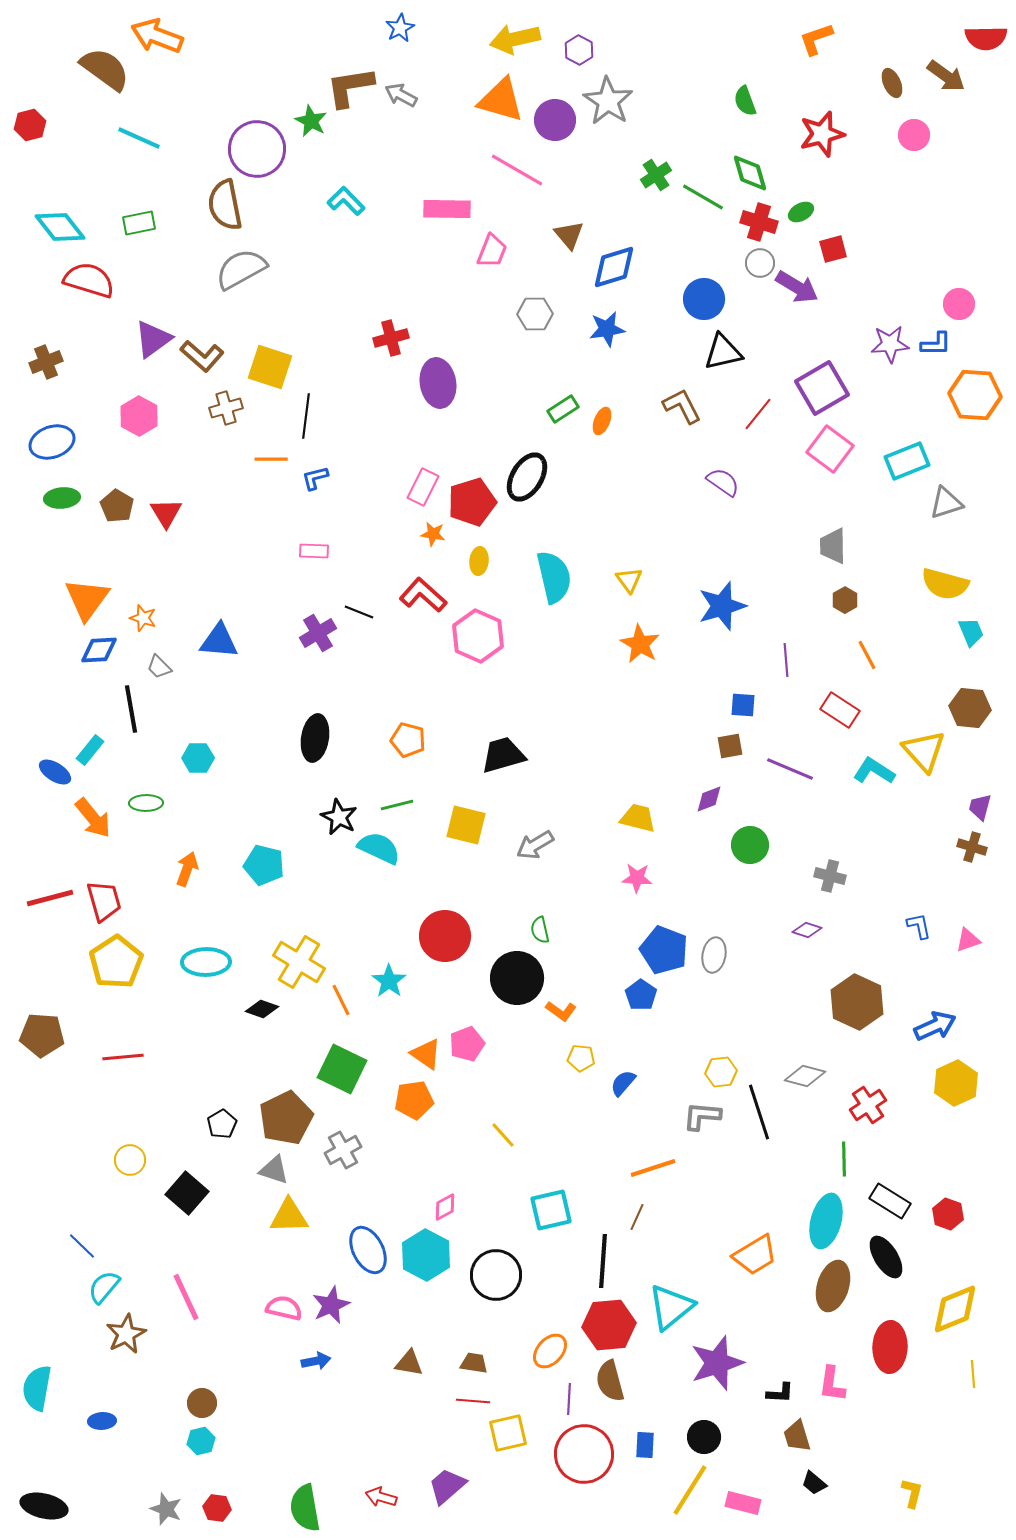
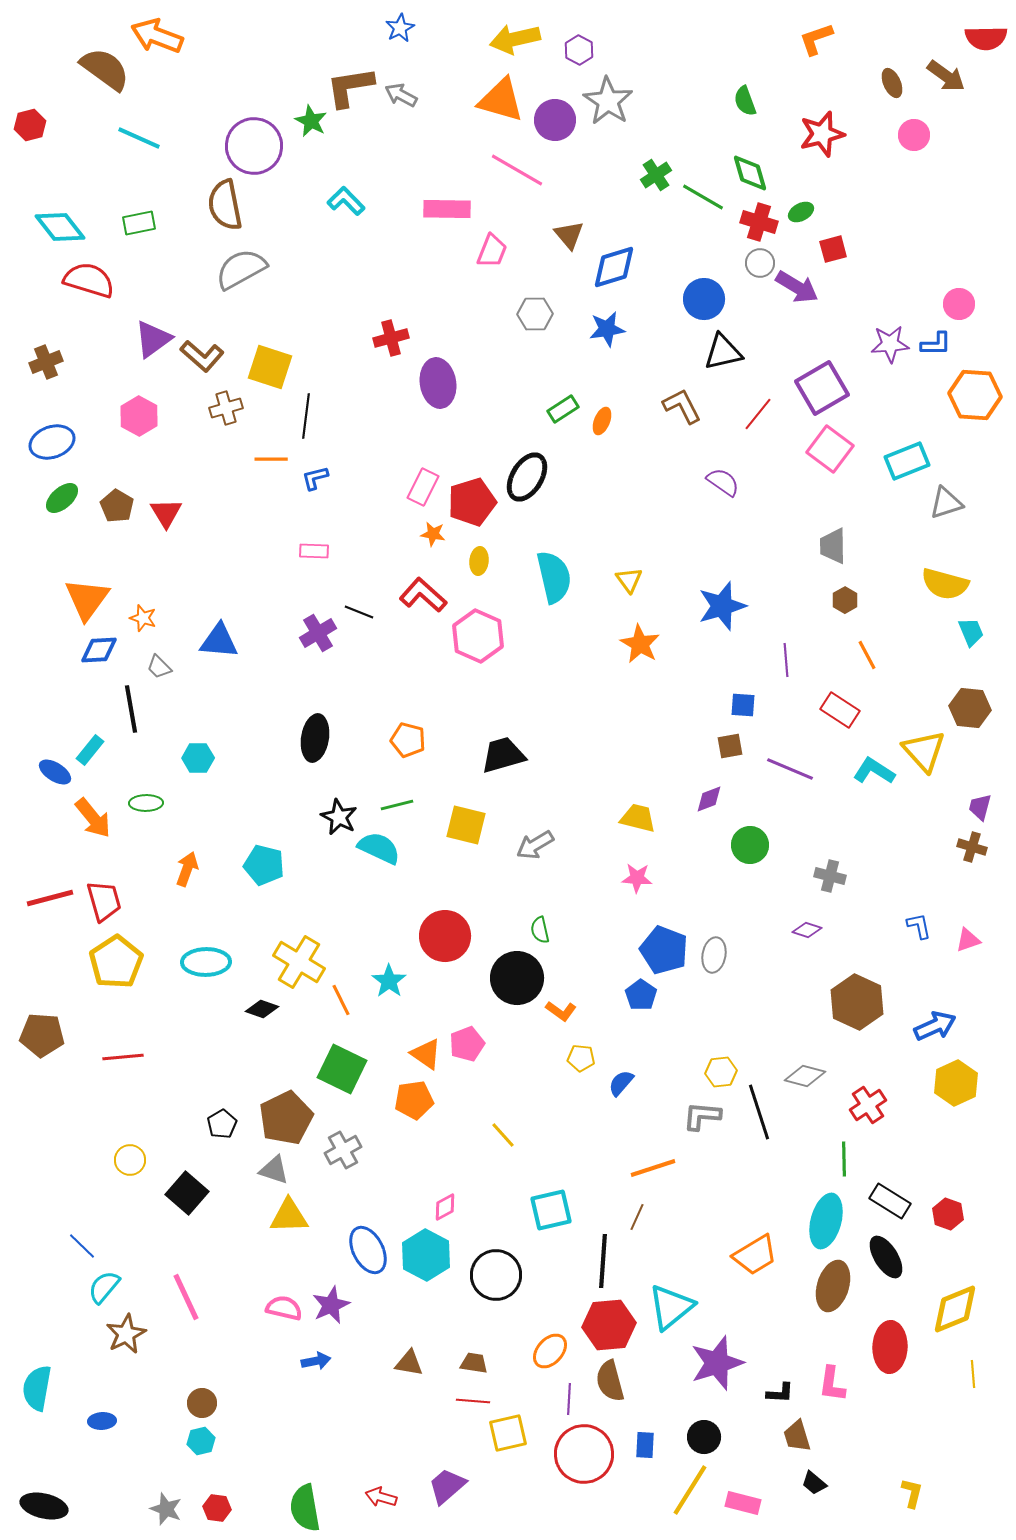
purple circle at (257, 149): moved 3 px left, 3 px up
green ellipse at (62, 498): rotated 36 degrees counterclockwise
blue semicircle at (623, 1083): moved 2 px left
